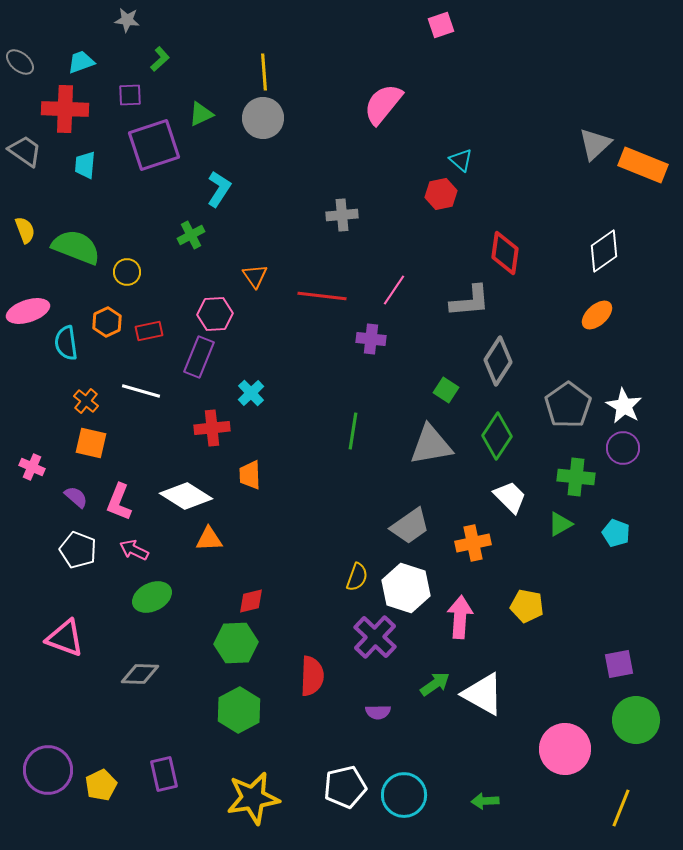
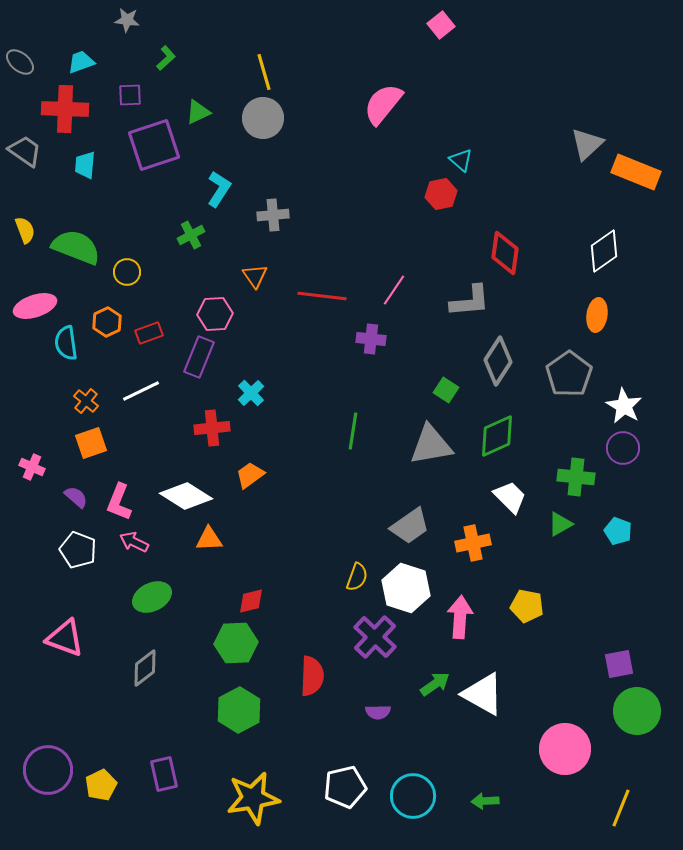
pink square at (441, 25): rotated 20 degrees counterclockwise
green L-shape at (160, 59): moved 6 px right, 1 px up
yellow line at (264, 72): rotated 12 degrees counterclockwise
green triangle at (201, 114): moved 3 px left, 2 px up
gray triangle at (595, 144): moved 8 px left
orange rectangle at (643, 165): moved 7 px left, 7 px down
gray cross at (342, 215): moved 69 px left
pink ellipse at (28, 311): moved 7 px right, 5 px up
orange ellipse at (597, 315): rotated 40 degrees counterclockwise
red rectangle at (149, 331): moved 2 px down; rotated 8 degrees counterclockwise
white line at (141, 391): rotated 42 degrees counterclockwise
gray pentagon at (568, 405): moved 1 px right, 31 px up
green diamond at (497, 436): rotated 33 degrees clockwise
orange square at (91, 443): rotated 32 degrees counterclockwise
orange trapezoid at (250, 475): rotated 56 degrees clockwise
cyan pentagon at (616, 533): moved 2 px right, 2 px up
pink arrow at (134, 550): moved 8 px up
gray diamond at (140, 674): moved 5 px right, 6 px up; rotated 39 degrees counterclockwise
green circle at (636, 720): moved 1 px right, 9 px up
cyan circle at (404, 795): moved 9 px right, 1 px down
